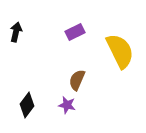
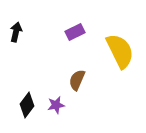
purple star: moved 11 px left; rotated 24 degrees counterclockwise
